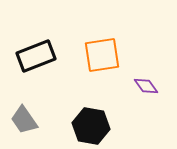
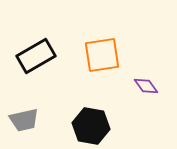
black rectangle: rotated 9 degrees counterclockwise
gray trapezoid: rotated 68 degrees counterclockwise
